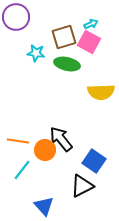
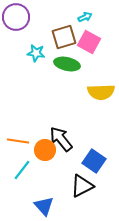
cyan arrow: moved 6 px left, 7 px up
